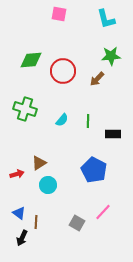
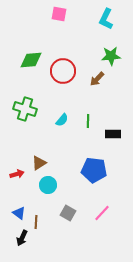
cyan L-shape: rotated 40 degrees clockwise
blue pentagon: rotated 20 degrees counterclockwise
pink line: moved 1 px left, 1 px down
gray square: moved 9 px left, 10 px up
